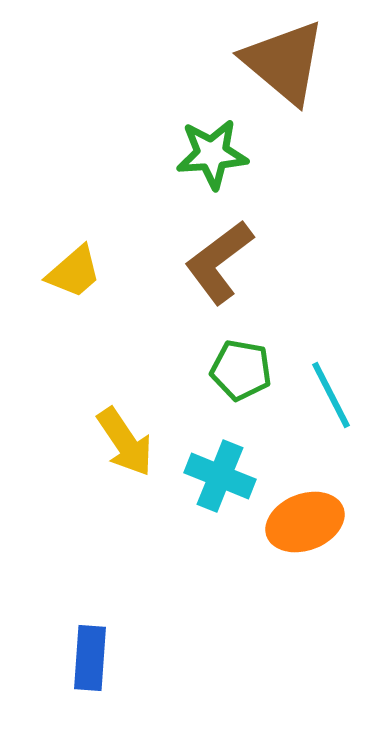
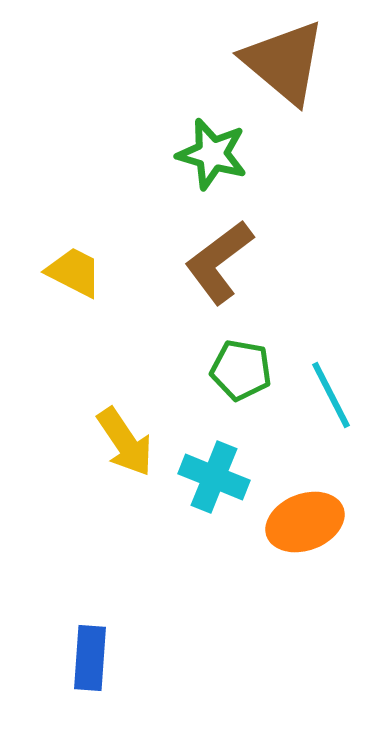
green star: rotated 20 degrees clockwise
yellow trapezoid: rotated 112 degrees counterclockwise
cyan cross: moved 6 px left, 1 px down
